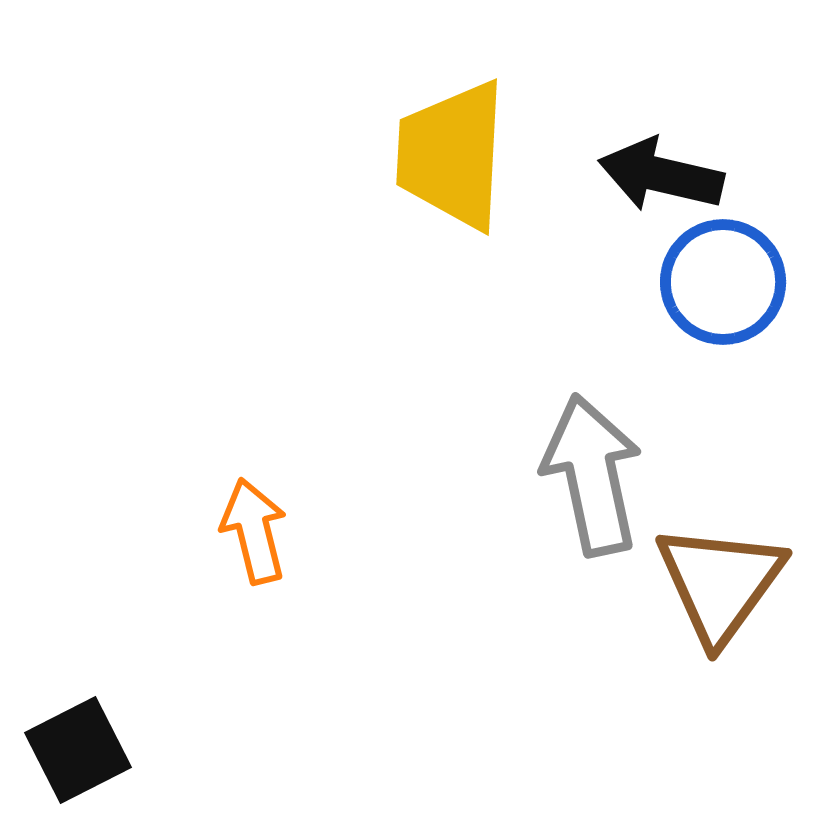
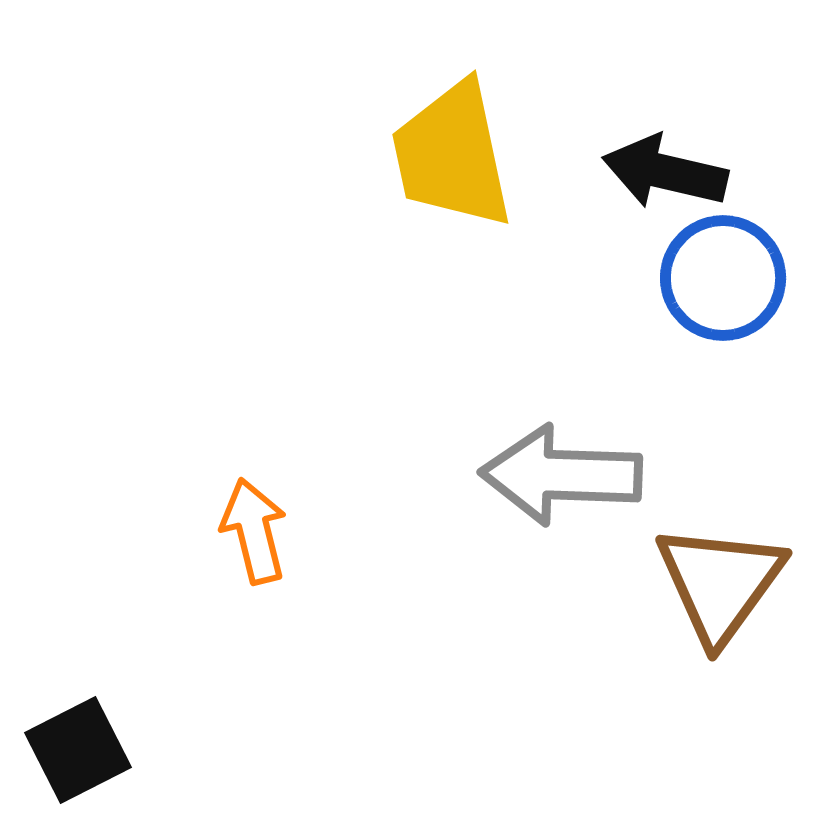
yellow trapezoid: rotated 15 degrees counterclockwise
black arrow: moved 4 px right, 3 px up
blue circle: moved 4 px up
gray arrow: moved 31 px left; rotated 76 degrees counterclockwise
